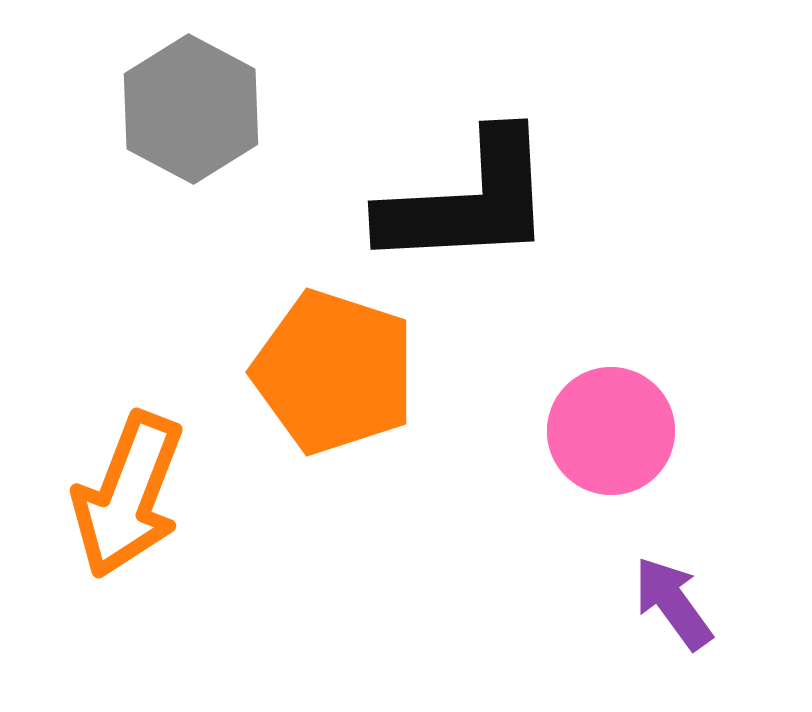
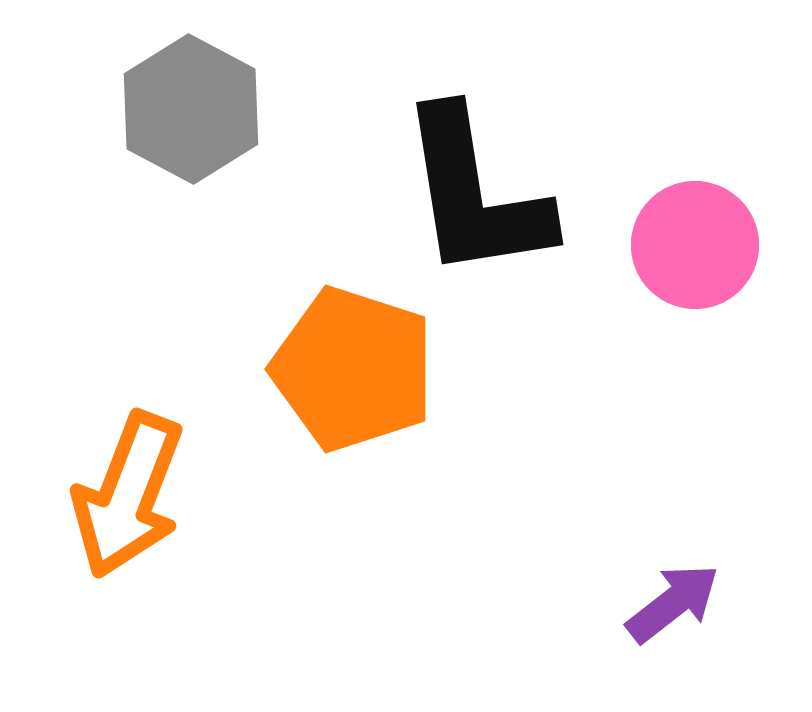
black L-shape: moved 7 px right, 7 px up; rotated 84 degrees clockwise
orange pentagon: moved 19 px right, 3 px up
pink circle: moved 84 px right, 186 px up
purple arrow: rotated 88 degrees clockwise
